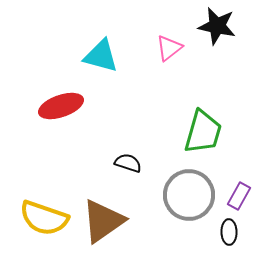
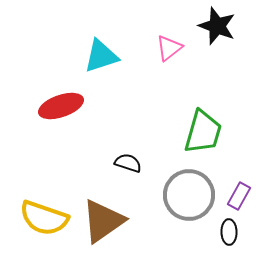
black star: rotated 9 degrees clockwise
cyan triangle: rotated 33 degrees counterclockwise
